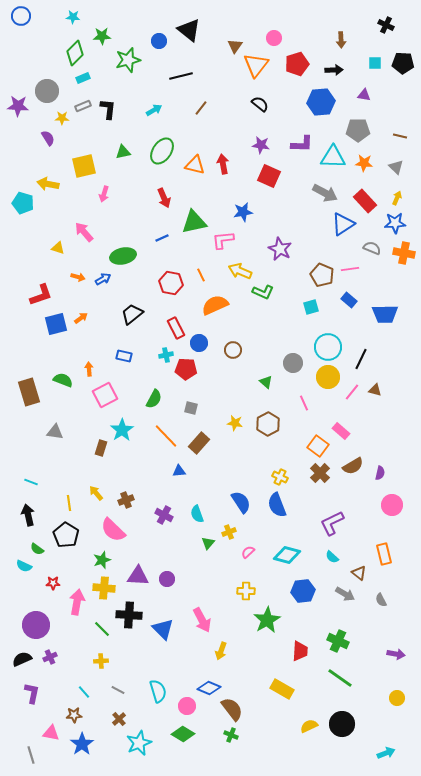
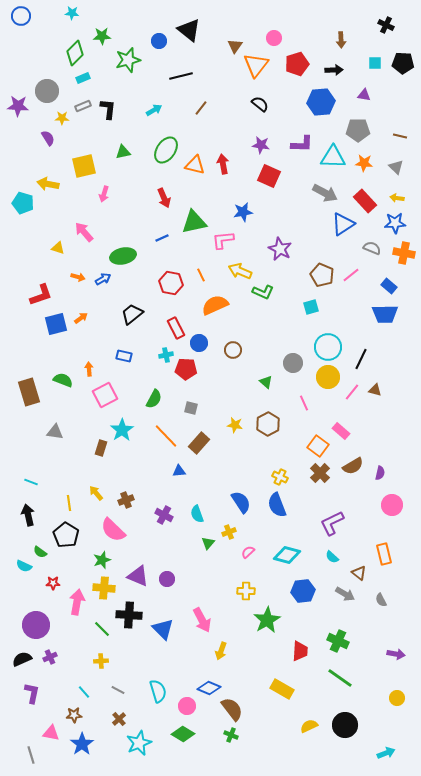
cyan star at (73, 17): moved 1 px left, 4 px up
green ellipse at (162, 151): moved 4 px right, 1 px up
yellow arrow at (397, 198): rotated 104 degrees counterclockwise
pink line at (350, 269): moved 1 px right, 6 px down; rotated 30 degrees counterclockwise
blue rectangle at (349, 300): moved 40 px right, 14 px up
yellow star at (235, 423): moved 2 px down
green semicircle at (37, 549): moved 3 px right, 3 px down
purple triangle at (138, 576): rotated 20 degrees clockwise
black circle at (342, 724): moved 3 px right, 1 px down
